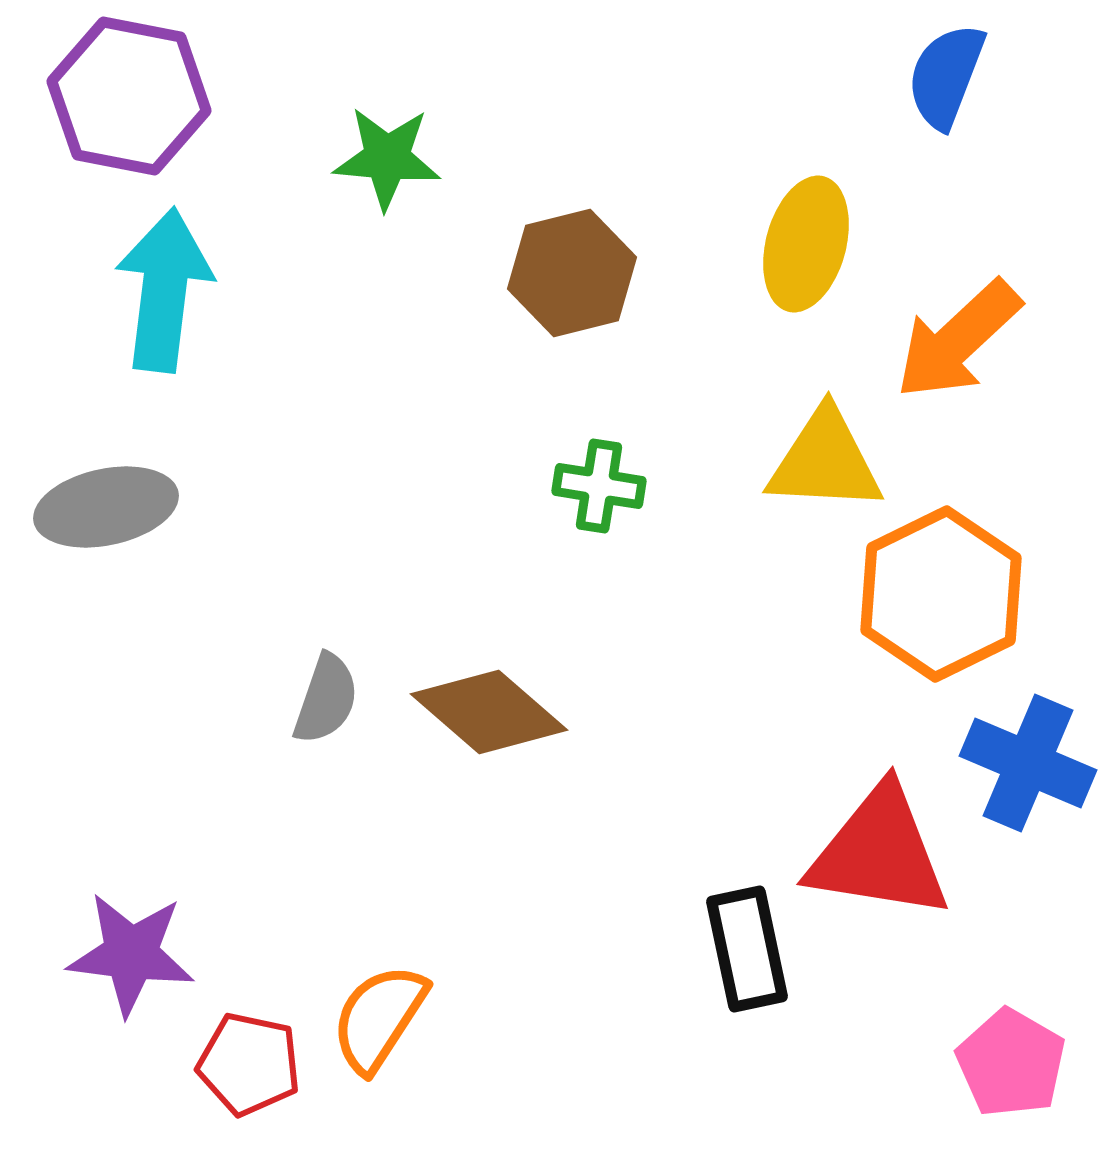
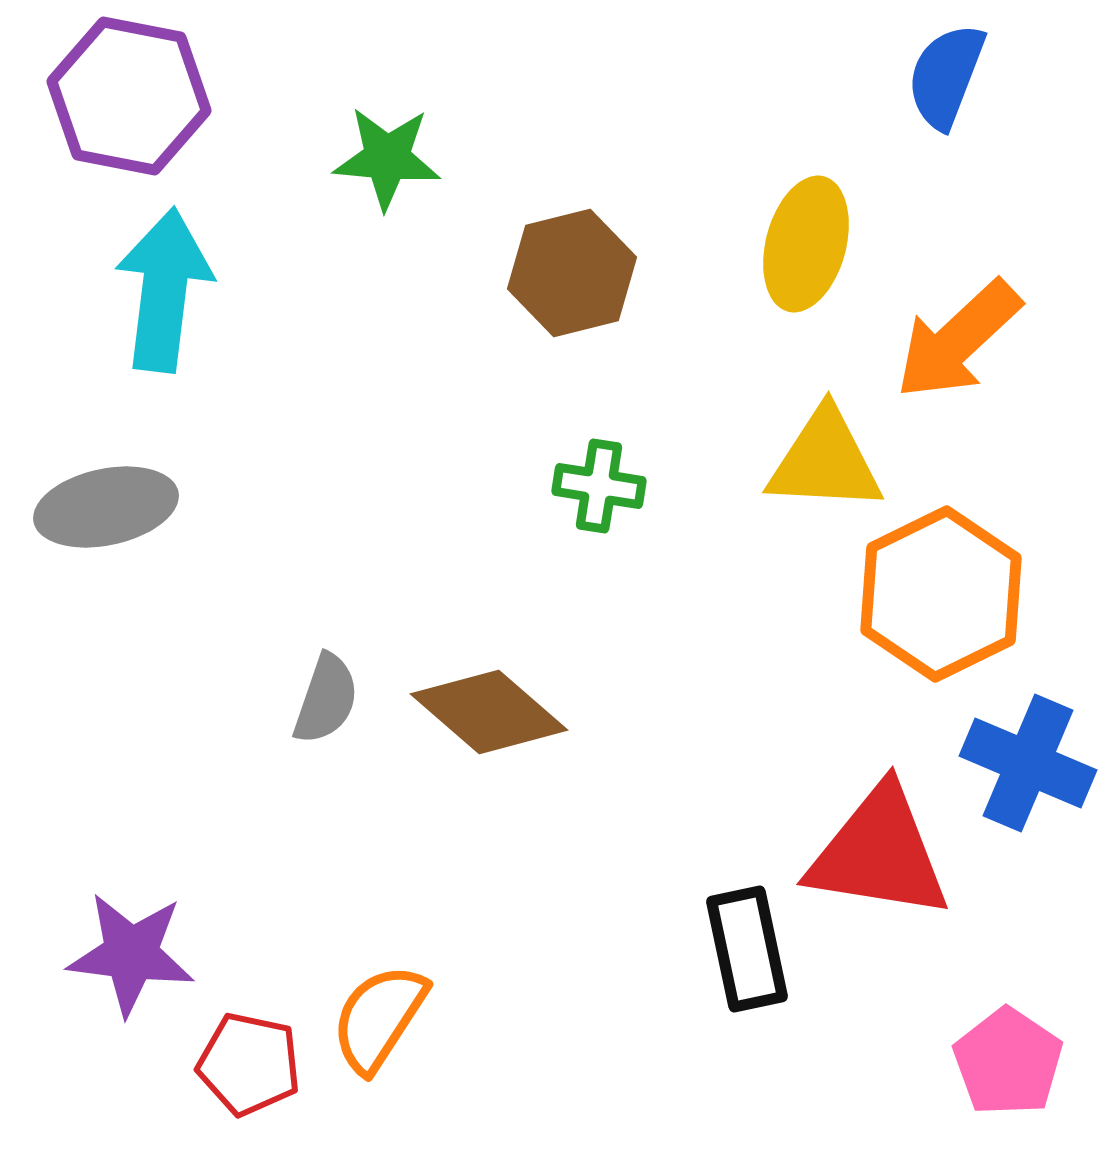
pink pentagon: moved 3 px left, 1 px up; rotated 4 degrees clockwise
